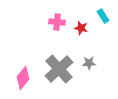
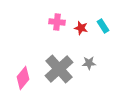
cyan rectangle: moved 10 px down
